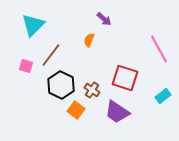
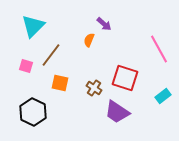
purple arrow: moved 5 px down
cyan triangle: moved 1 px down
black hexagon: moved 28 px left, 27 px down
brown cross: moved 2 px right, 2 px up
orange square: moved 16 px left, 27 px up; rotated 24 degrees counterclockwise
